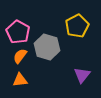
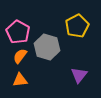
purple triangle: moved 3 px left
